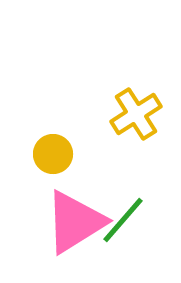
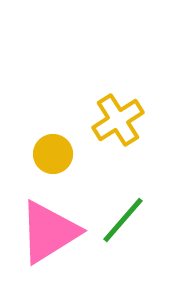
yellow cross: moved 18 px left, 6 px down
pink triangle: moved 26 px left, 10 px down
